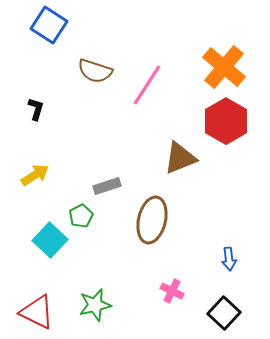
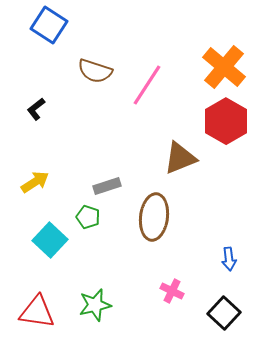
black L-shape: rotated 145 degrees counterclockwise
yellow arrow: moved 7 px down
green pentagon: moved 7 px right, 1 px down; rotated 25 degrees counterclockwise
brown ellipse: moved 2 px right, 3 px up; rotated 6 degrees counterclockwise
red triangle: rotated 18 degrees counterclockwise
